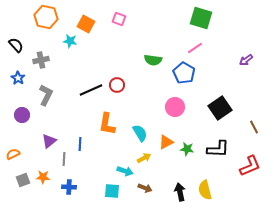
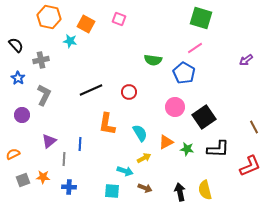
orange hexagon: moved 3 px right
red circle: moved 12 px right, 7 px down
gray L-shape: moved 2 px left
black square: moved 16 px left, 9 px down
